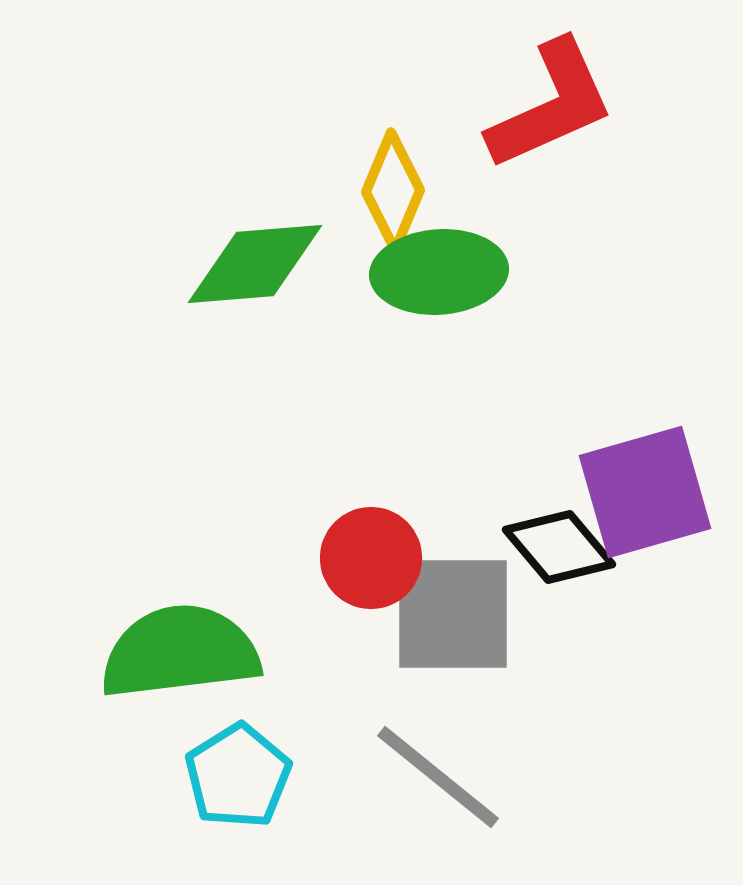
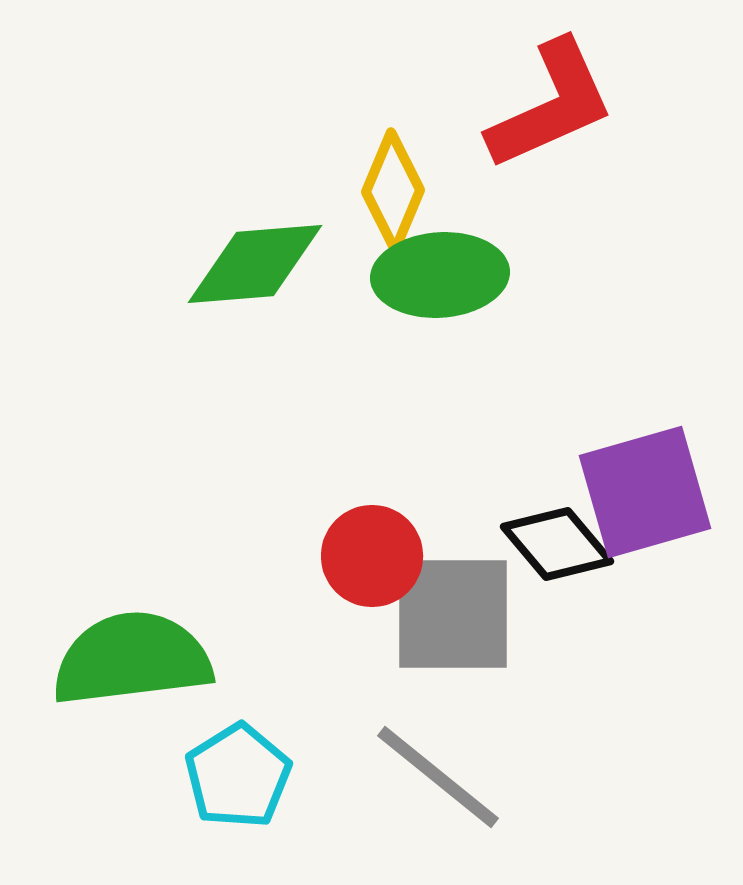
green ellipse: moved 1 px right, 3 px down
black diamond: moved 2 px left, 3 px up
red circle: moved 1 px right, 2 px up
green semicircle: moved 48 px left, 7 px down
